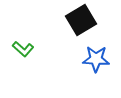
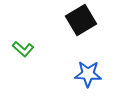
blue star: moved 8 px left, 15 px down
